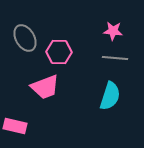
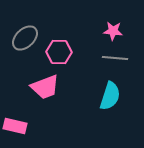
gray ellipse: rotated 76 degrees clockwise
